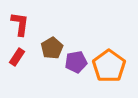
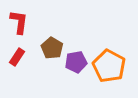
red L-shape: moved 1 px left, 2 px up
brown pentagon: rotated 10 degrees counterclockwise
orange pentagon: rotated 8 degrees counterclockwise
